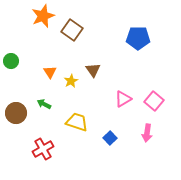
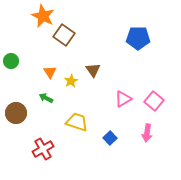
orange star: rotated 25 degrees counterclockwise
brown square: moved 8 px left, 5 px down
green arrow: moved 2 px right, 6 px up
